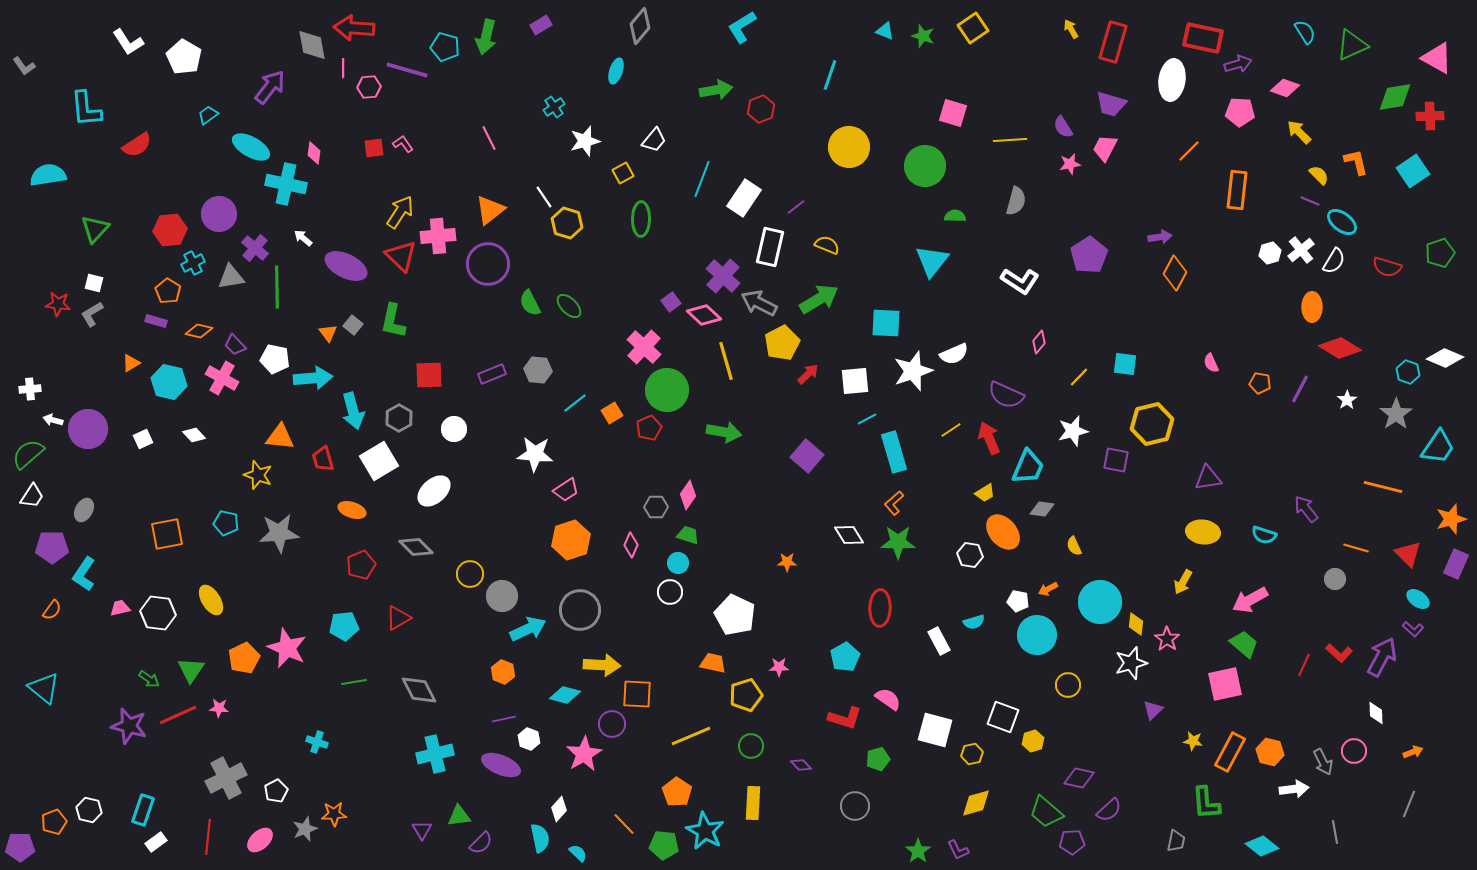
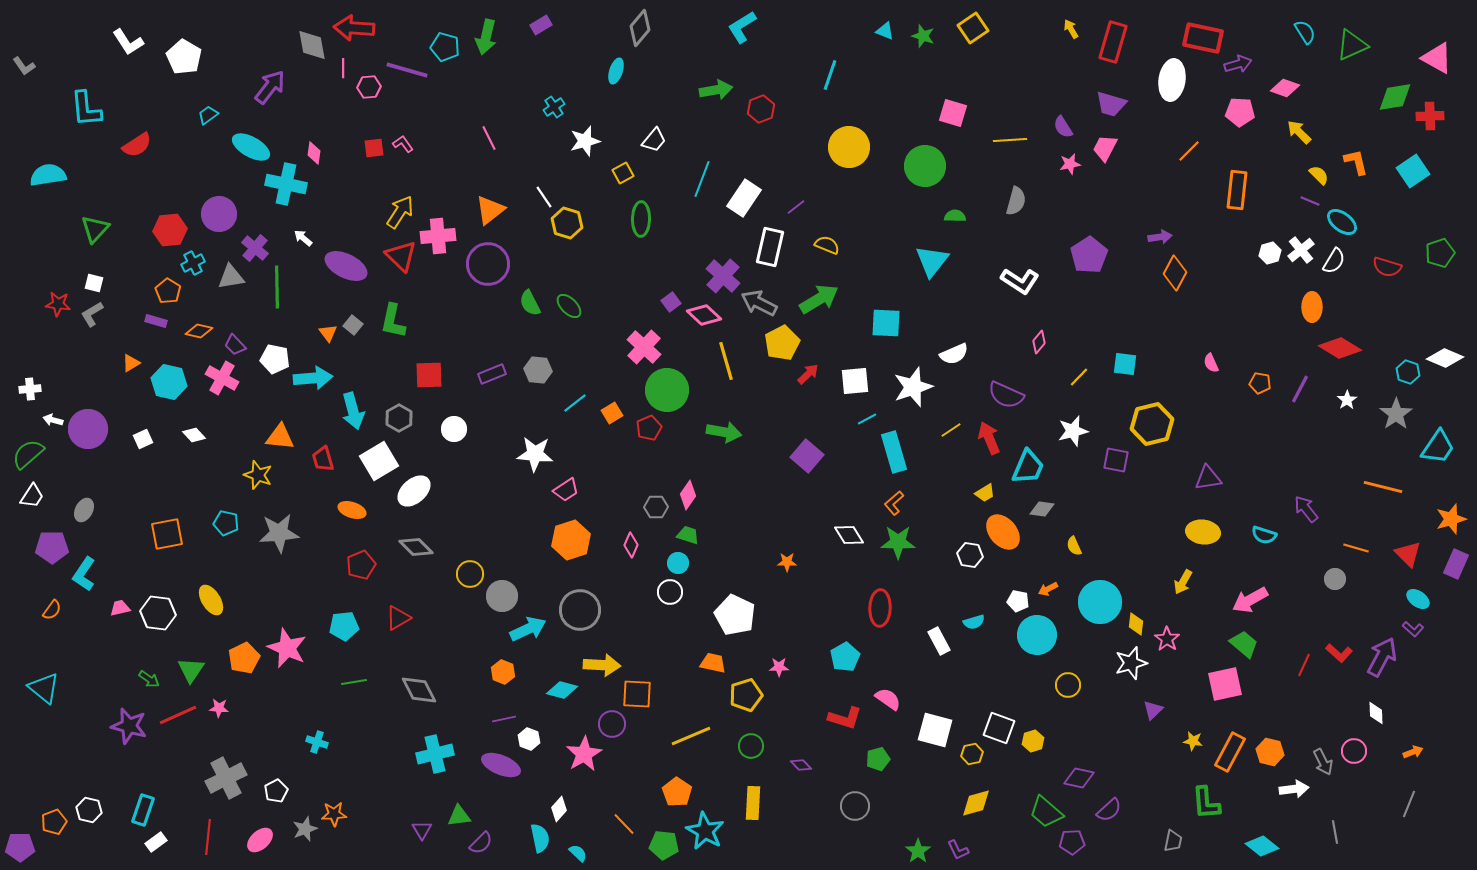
gray diamond at (640, 26): moved 2 px down
white star at (913, 371): moved 16 px down
white ellipse at (434, 491): moved 20 px left
cyan diamond at (565, 695): moved 3 px left, 5 px up
white square at (1003, 717): moved 4 px left, 11 px down
gray trapezoid at (1176, 841): moved 3 px left
